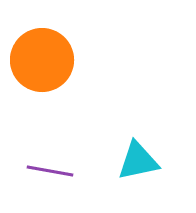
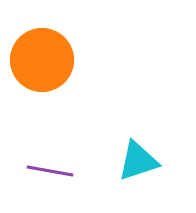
cyan triangle: rotated 6 degrees counterclockwise
